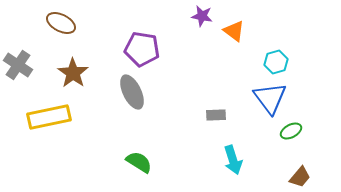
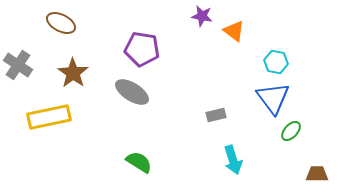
cyan hexagon: rotated 25 degrees clockwise
gray ellipse: rotated 32 degrees counterclockwise
blue triangle: moved 3 px right
gray rectangle: rotated 12 degrees counterclockwise
green ellipse: rotated 20 degrees counterclockwise
brown trapezoid: moved 17 px right, 3 px up; rotated 130 degrees counterclockwise
